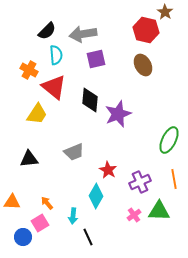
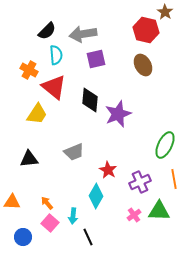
green ellipse: moved 4 px left, 5 px down
pink square: moved 10 px right; rotated 18 degrees counterclockwise
